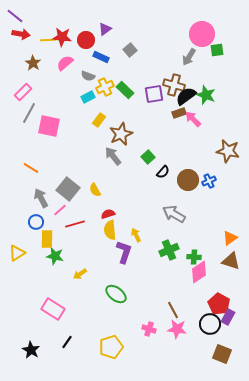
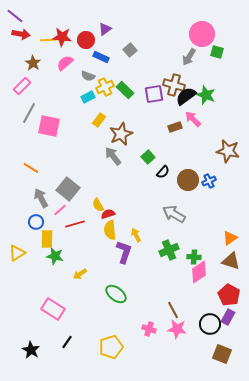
green square at (217, 50): moved 2 px down; rotated 24 degrees clockwise
pink rectangle at (23, 92): moved 1 px left, 6 px up
brown rectangle at (179, 113): moved 4 px left, 14 px down
yellow semicircle at (95, 190): moved 3 px right, 15 px down
red pentagon at (219, 304): moved 10 px right, 9 px up
